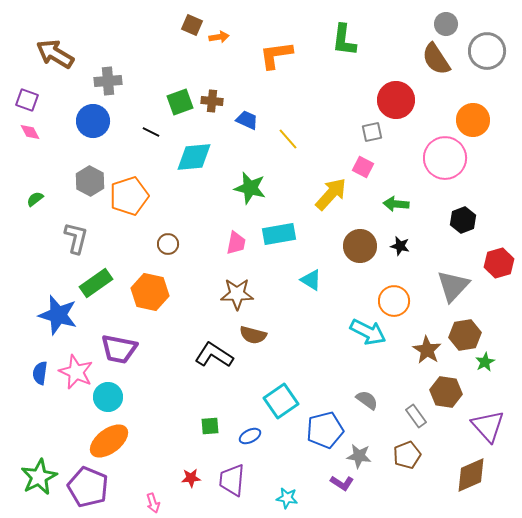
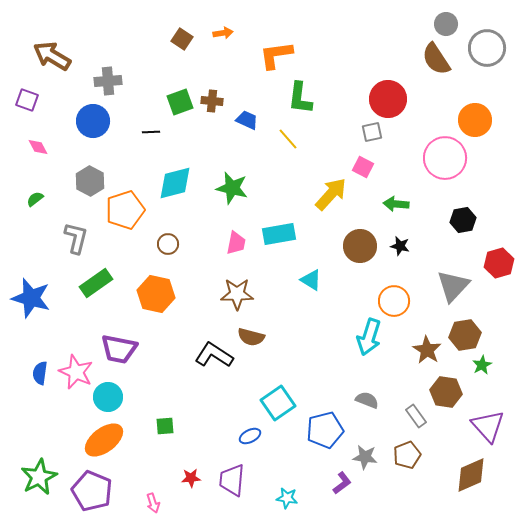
brown square at (192, 25): moved 10 px left, 14 px down; rotated 10 degrees clockwise
orange arrow at (219, 37): moved 4 px right, 4 px up
green L-shape at (344, 40): moved 44 px left, 58 px down
gray circle at (487, 51): moved 3 px up
brown arrow at (55, 54): moved 3 px left, 2 px down
red circle at (396, 100): moved 8 px left, 1 px up
orange circle at (473, 120): moved 2 px right
pink diamond at (30, 132): moved 8 px right, 15 px down
black line at (151, 132): rotated 30 degrees counterclockwise
cyan diamond at (194, 157): moved 19 px left, 26 px down; rotated 9 degrees counterclockwise
green star at (250, 188): moved 18 px left
orange pentagon at (129, 196): moved 4 px left, 14 px down
black hexagon at (463, 220): rotated 10 degrees clockwise
orange hexagon at (150, 292): moved 6 px right, 2 px down
blue star at (58, 315): moved 27 px left, 17 px up
cyan arrow at (368, 332): moved 1 px right, 5 px down; rotated 81 degrees clockwise
brown semicircle at (253, 335): moved 2 px left, 2 px down
green star at (485, 362): moved 3 px left, 3 px down
gray semicircle at (367, 400): rotated 15 degrees counterclockwise
cyan square at (281, 401): moved 3 px left, 2 px down
green square at (210, 426): moved 45 px left
orange ellipse at (109, 441): moved 5 px left, 1 px up
gray star at (359, 456): moved 6 px right, 1 px down
purple L-shape at (342, 483): rotated 70 degrees counterclockwise
purple pentagon at (88, 487): moved 4 px right, 4 px down
